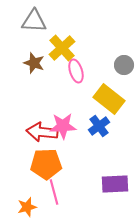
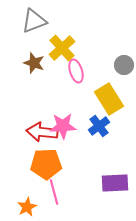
gray triangle: rotated 24 degrees counterclockwise
yellow rectangle: rotated 20 degrees clockwise
purple rectangle: moved 1 px up
orange star: rotated 12 degrees counterclockwise
